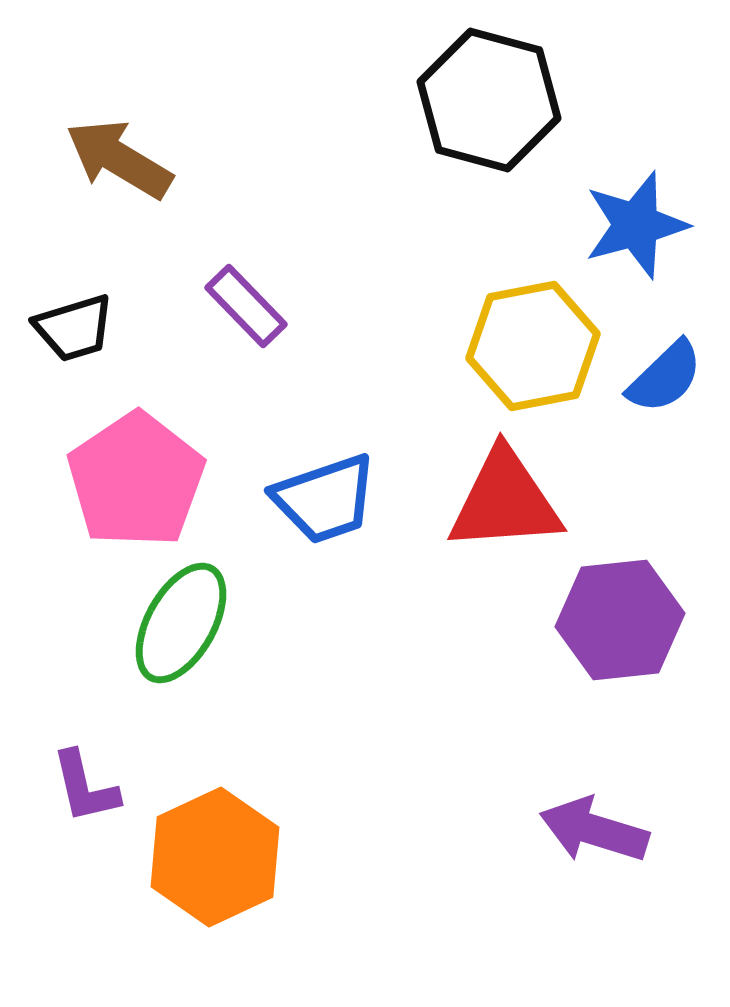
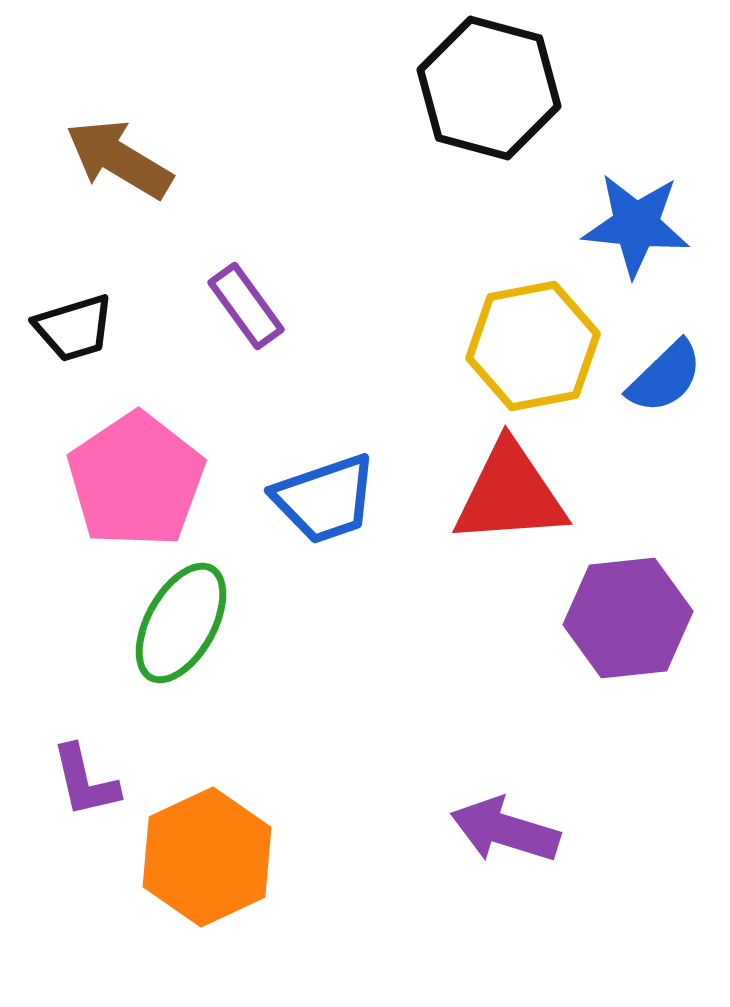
black hexagon: moved 12 px up
blue star: rotated 21 degrees clockwise
purple rectangle: rotated 8 degrees clockwise
red triangle: moved 5 px right, 7 px up
purple hexagon: moved 8 px right, 2 px up
purple L-shape: moved 6 px up
purple arrow: moved 89 px left
orange hexagon: moved 8 px left
